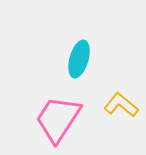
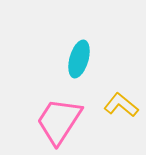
pink trapezoid: moved 1 px right, 2 px down
